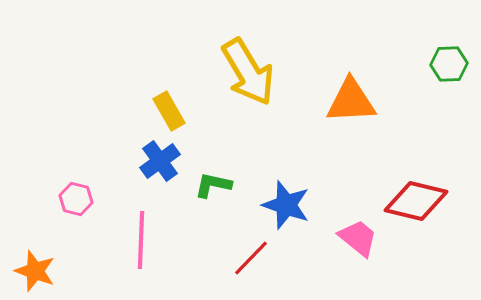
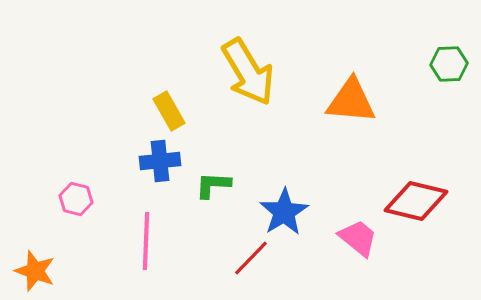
orange triangle: rotated 8 degrees clockwise
blue cross: rotated 30 degrees clockwise
green L-shape: rotated 9 degrees counterclockwise
blue star: moved 2 px left, 7 px down; rotated 21 degrees clockwise
pink line: moved 5 px right, 1 px down
